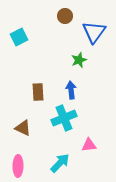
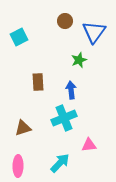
brown circle: moved 5 px down
brown rectangle: moved 10 px up
brown triangle: rotated 42 degrees counterclockwise
